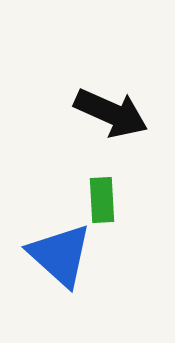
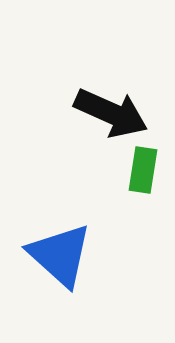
green rectangle: moved 41 px right, 30 px up; rotated 12 degrees clockwise
